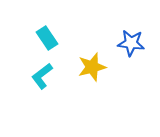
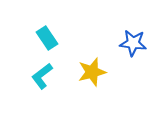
blue star: moved 2 px right
yellow star: moved 5 px down
